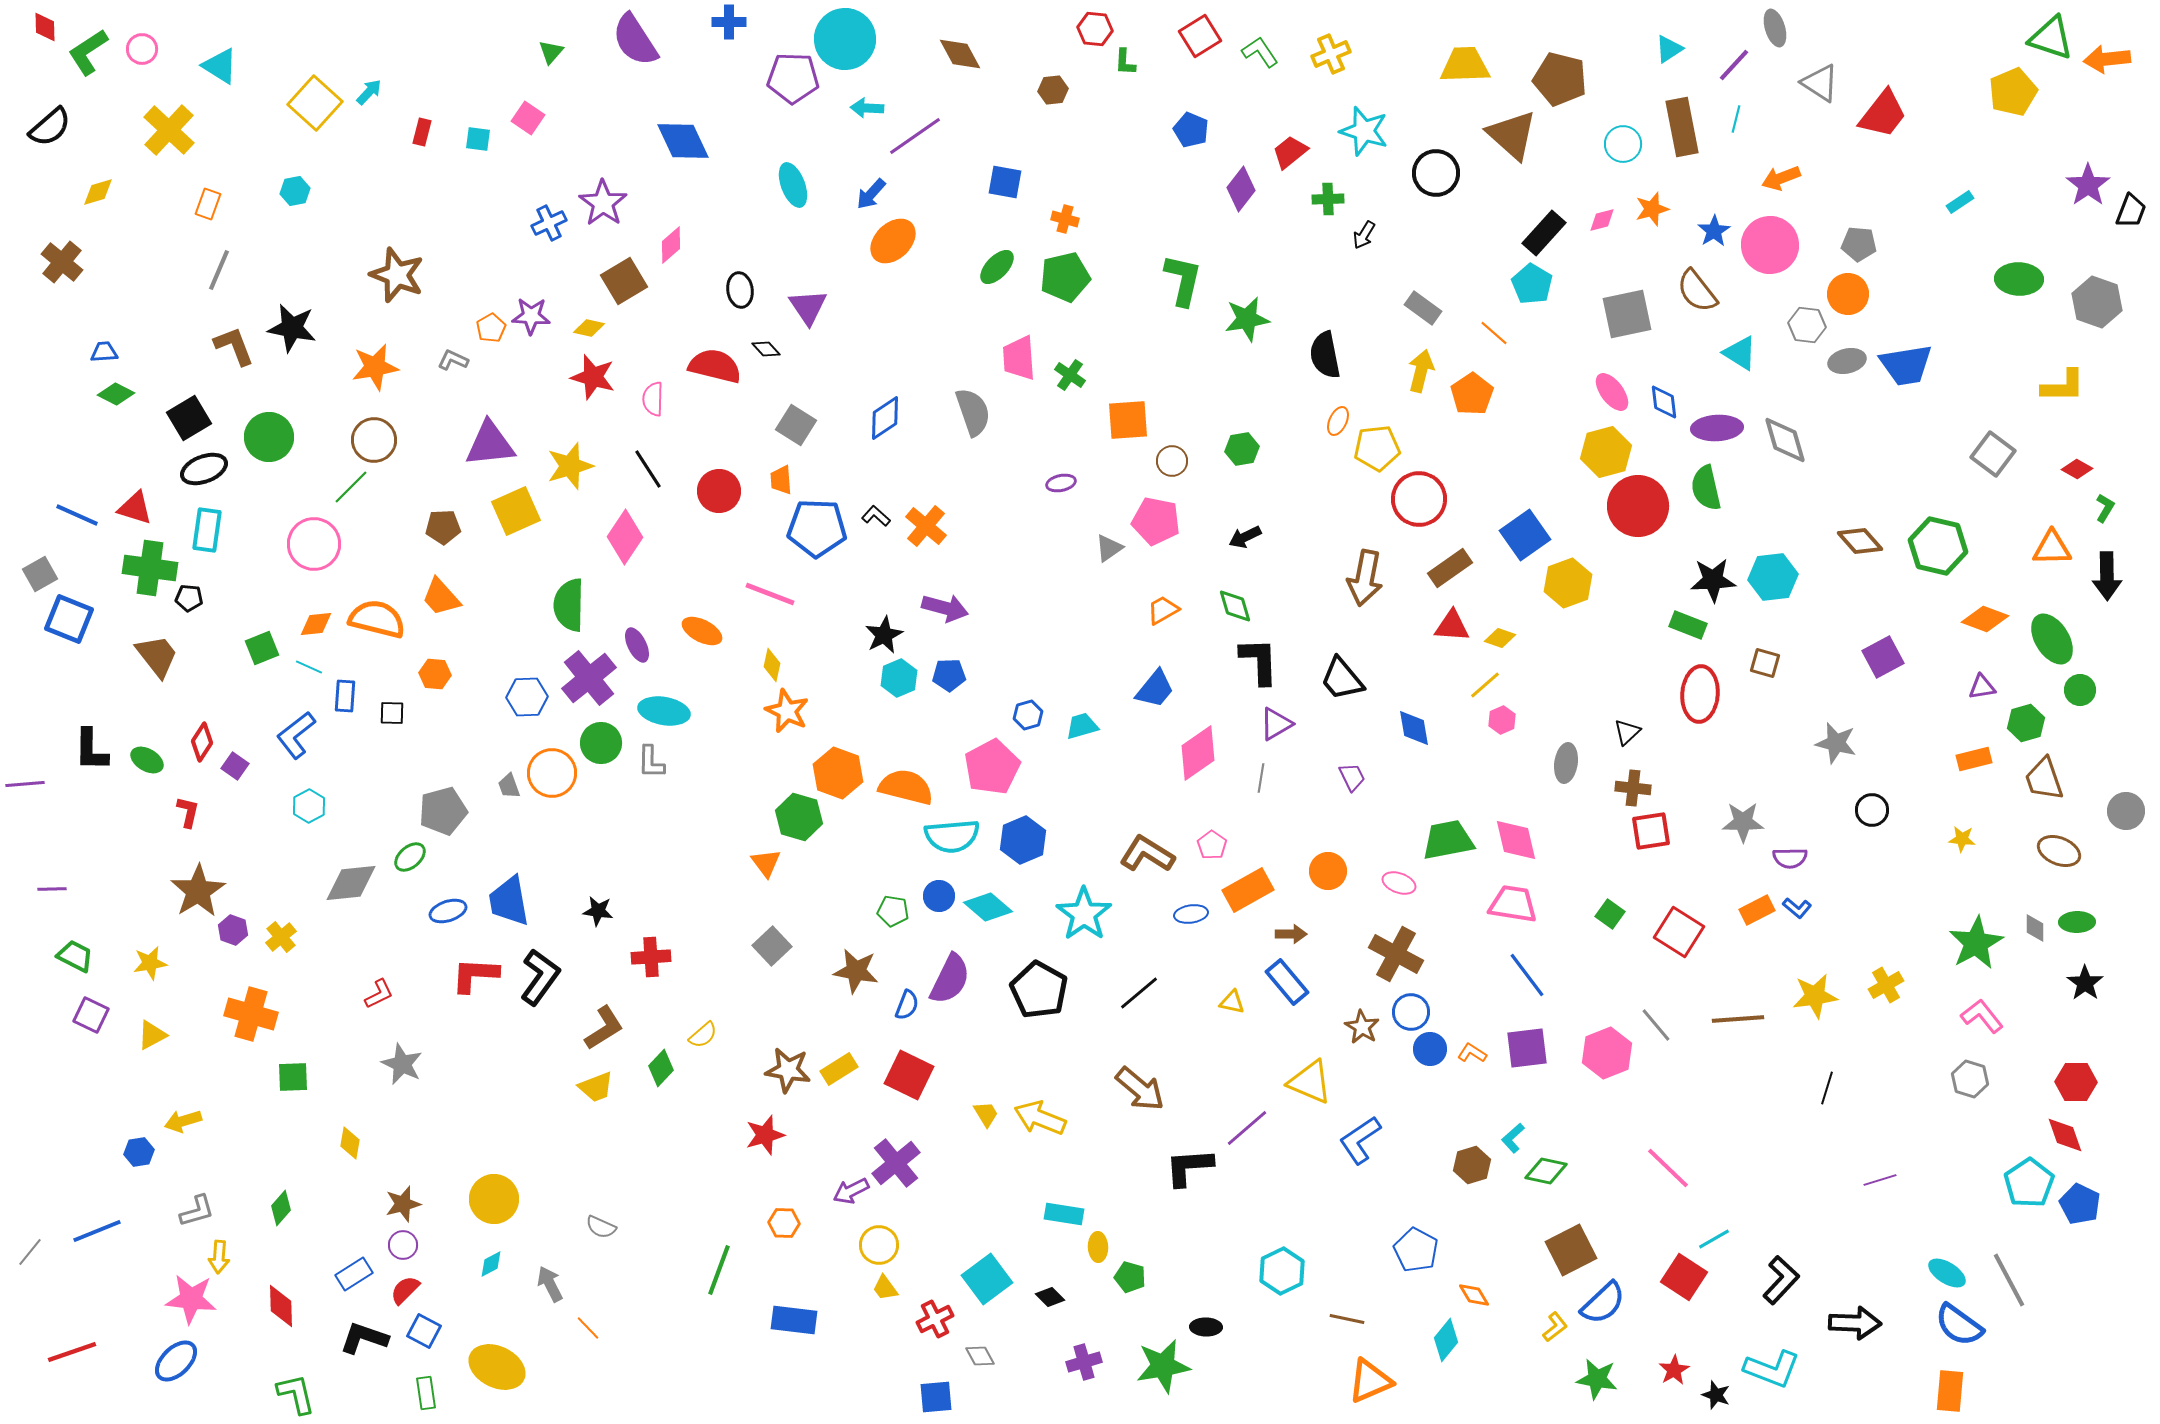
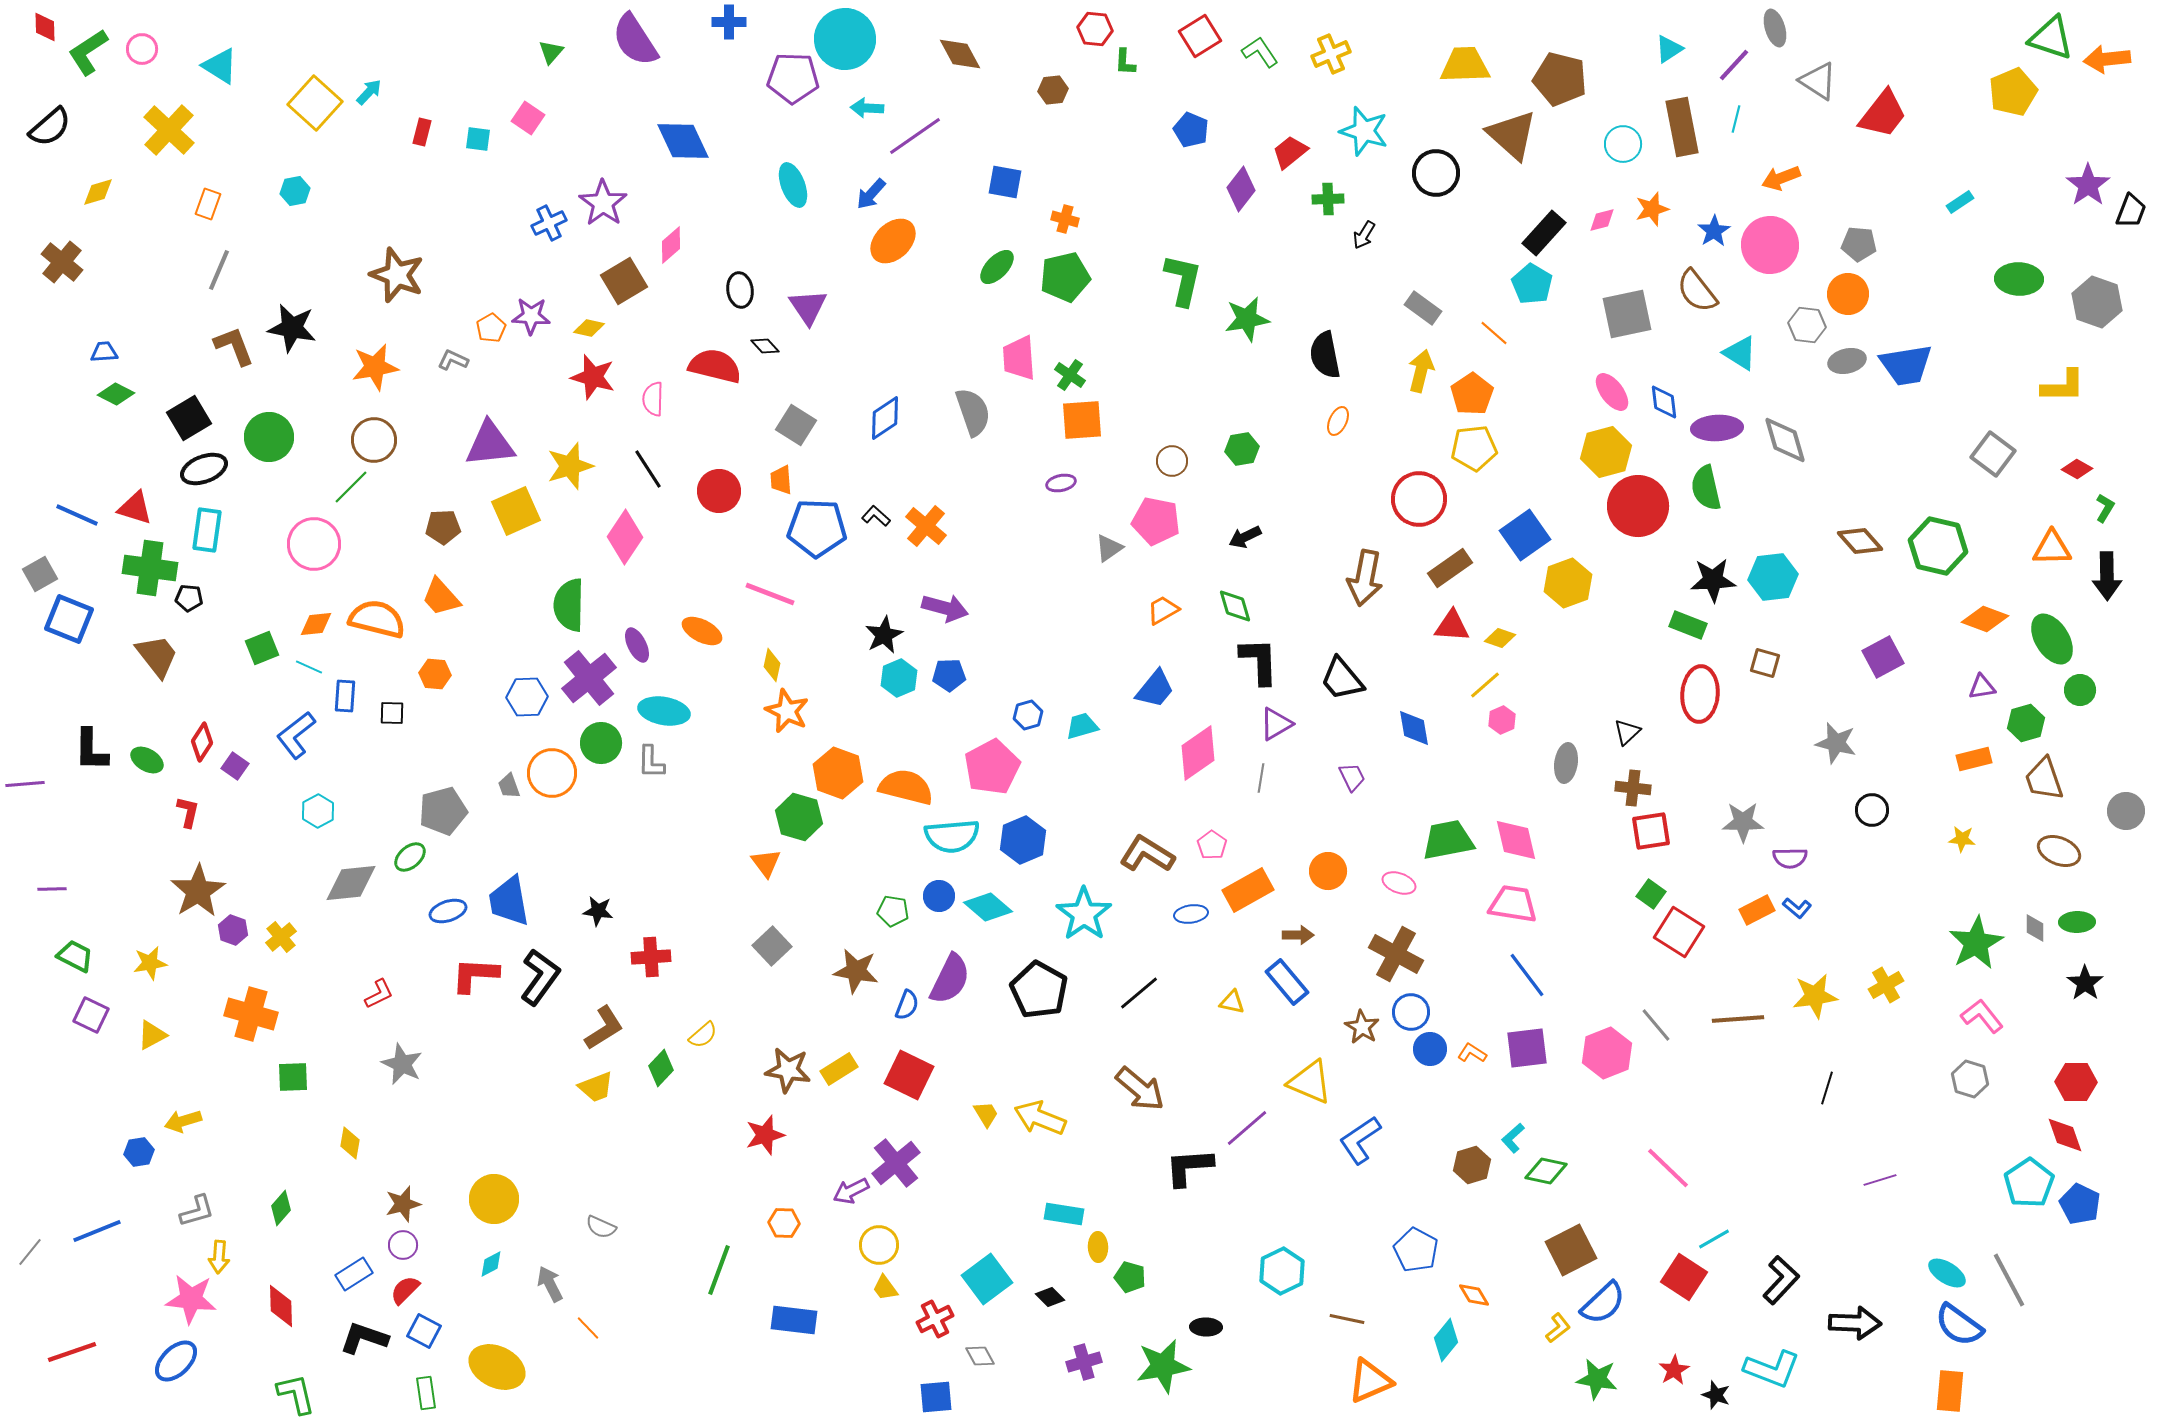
gray triangle at (1820, 83): moved 2 px left, 2 px up
black diamond at (766, 349): moved 1 px left, 3 px up
orange square at (1128, 420): moved 46 px left
yellow pentagon at (1377, 448): moved 97 px right
cyan hexagon at (309, 806): moved 9 px right, 5 px down
green square at (1610, 914): moved 41 px right, 20 px up
brown arrow at (1291, 934): moved 7 px right, 1 px down
yellow L-shape at (1555, 1327): moved 3 px right, 1 px down
